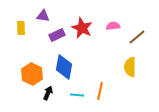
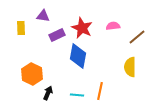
blue diamond: moved 14 px right, 11 px up
